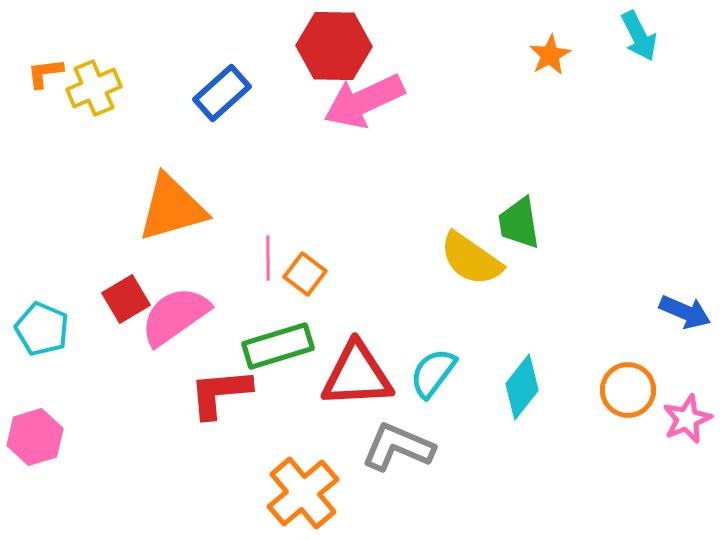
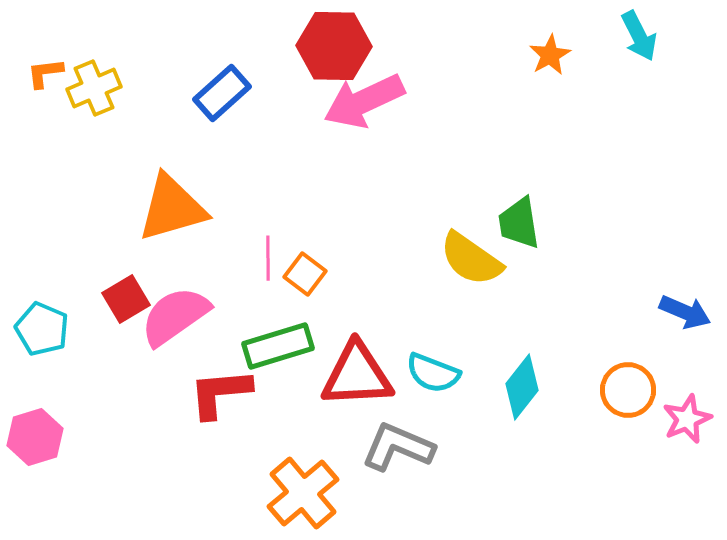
cyan semicircle: rotated 106 degrees counterclockwise
